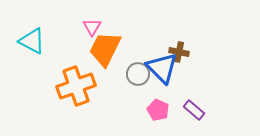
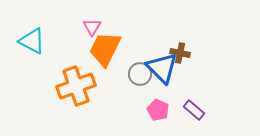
brown cross: moved 1 px right, 1 px down
gray circle: moved 2 px right
